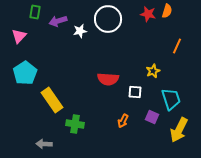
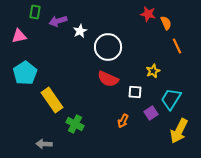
orange semicircle: moved 1 px left, 12 px down; rotated 40 degrees counterclockwise
white circle: moved 28 px down
white star: rotated 16 degrees counterclockwise
pink triangle: rotated 35 degrees clockwise
orange line: rotated 49 degrees counterclockwise
red semicircle: rotated 20 degrees clockwise
cyan trapezoid: rotated 130 degrees counterclockwise
purple square: moved 1 px left, 4 px up; rotated 32 degrees clockwise
green cross: rotated 18 degrees clockwise
yellow arrow: moved 1 px down
